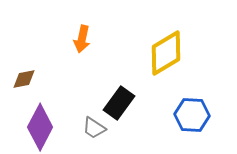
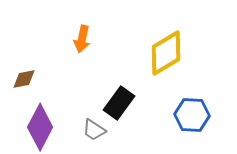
gray trapezoid: moved 2 px down
